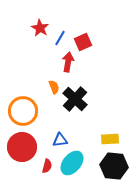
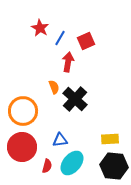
red square: moved 3 px right, 1 px up
